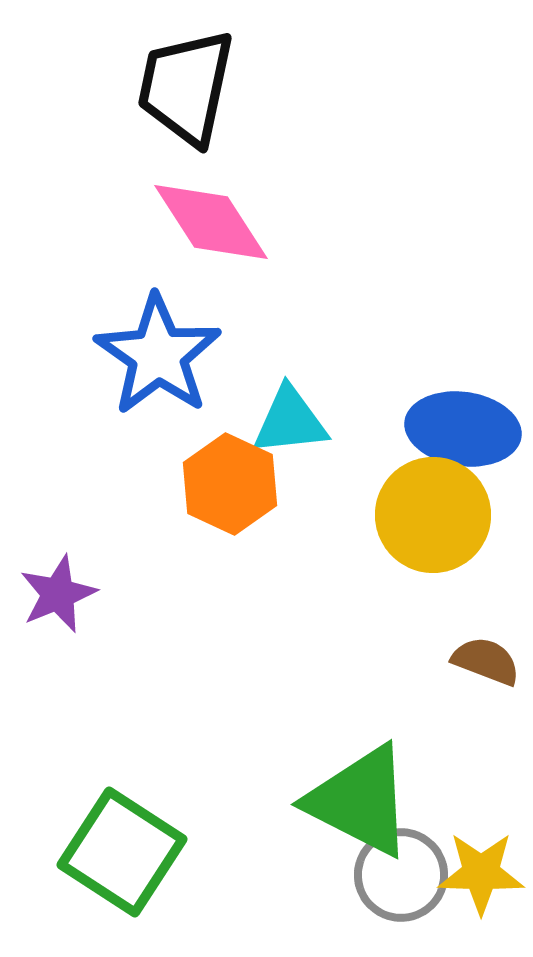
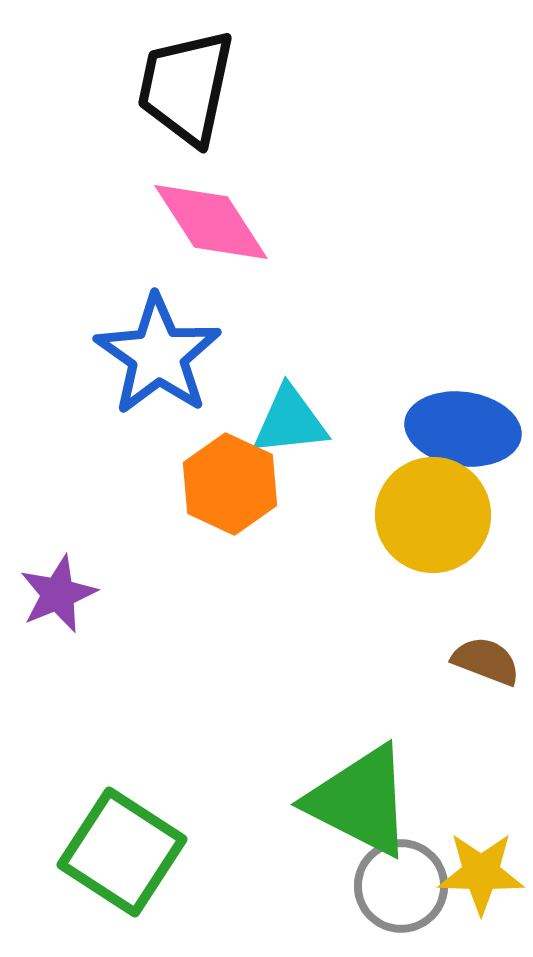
gray circle: moved 11 px down
